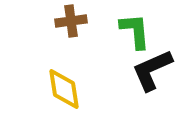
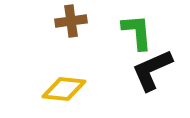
green L-shape: moved 2 px right, 1 px down
yellow diamond: rotated 75 degrees counterclockwise
